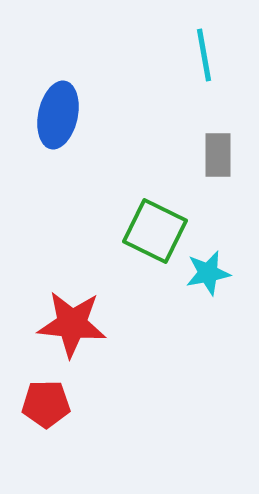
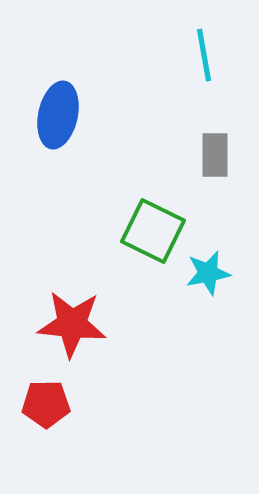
gray rectangle: moved 3 px left
green square: moved 2 px left
